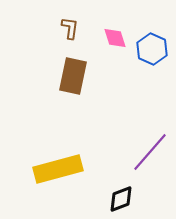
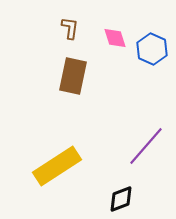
purple line: moved 4 px left, 6 px up
yellow rectangle: moved 1 px left, 3 px up; rotated 18 degrees counterclockwise
